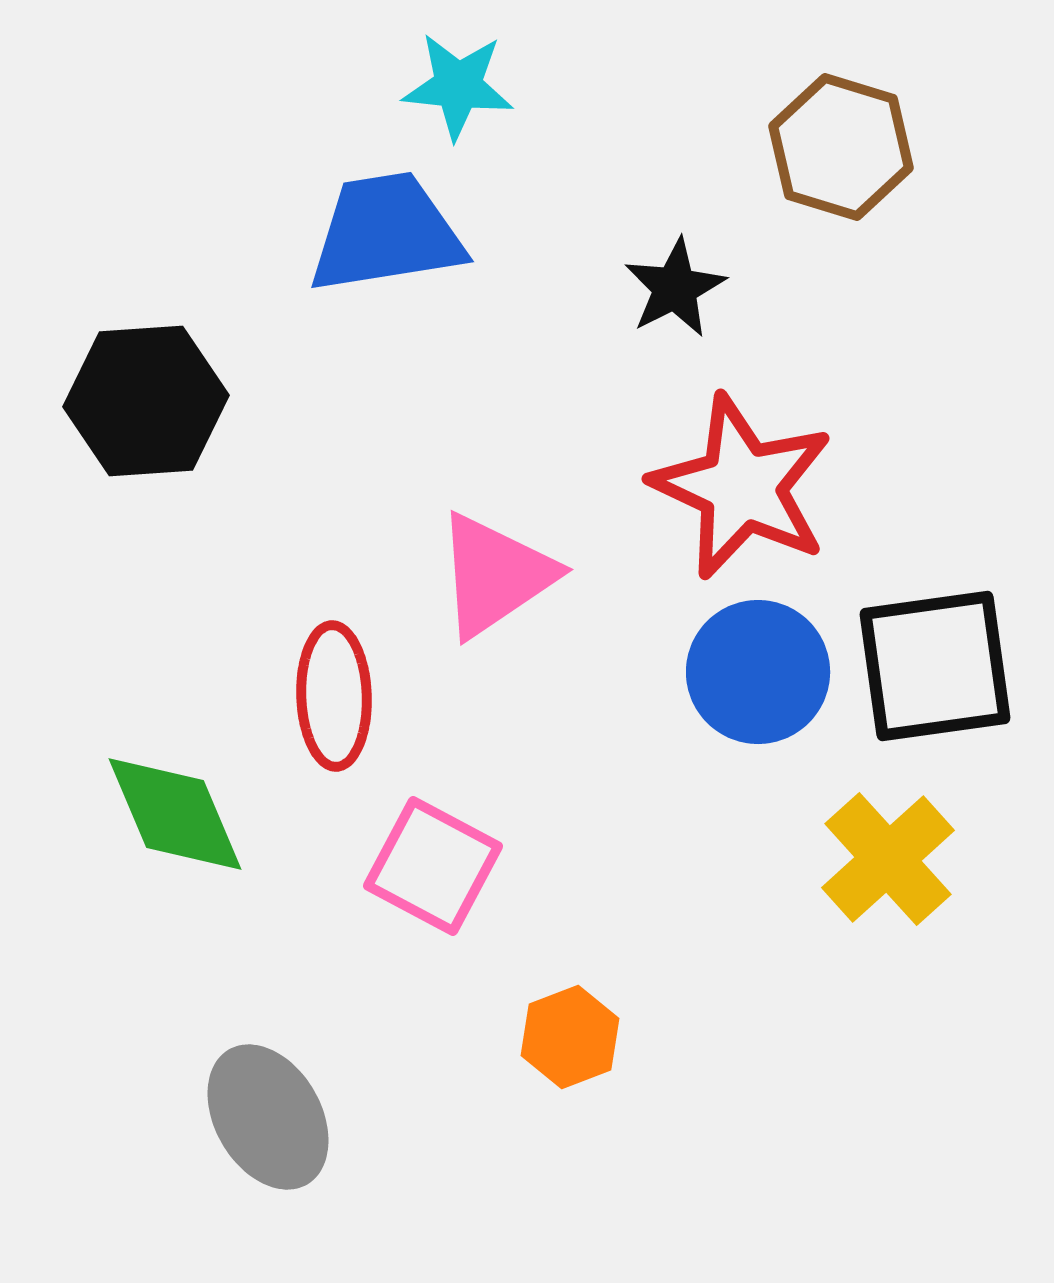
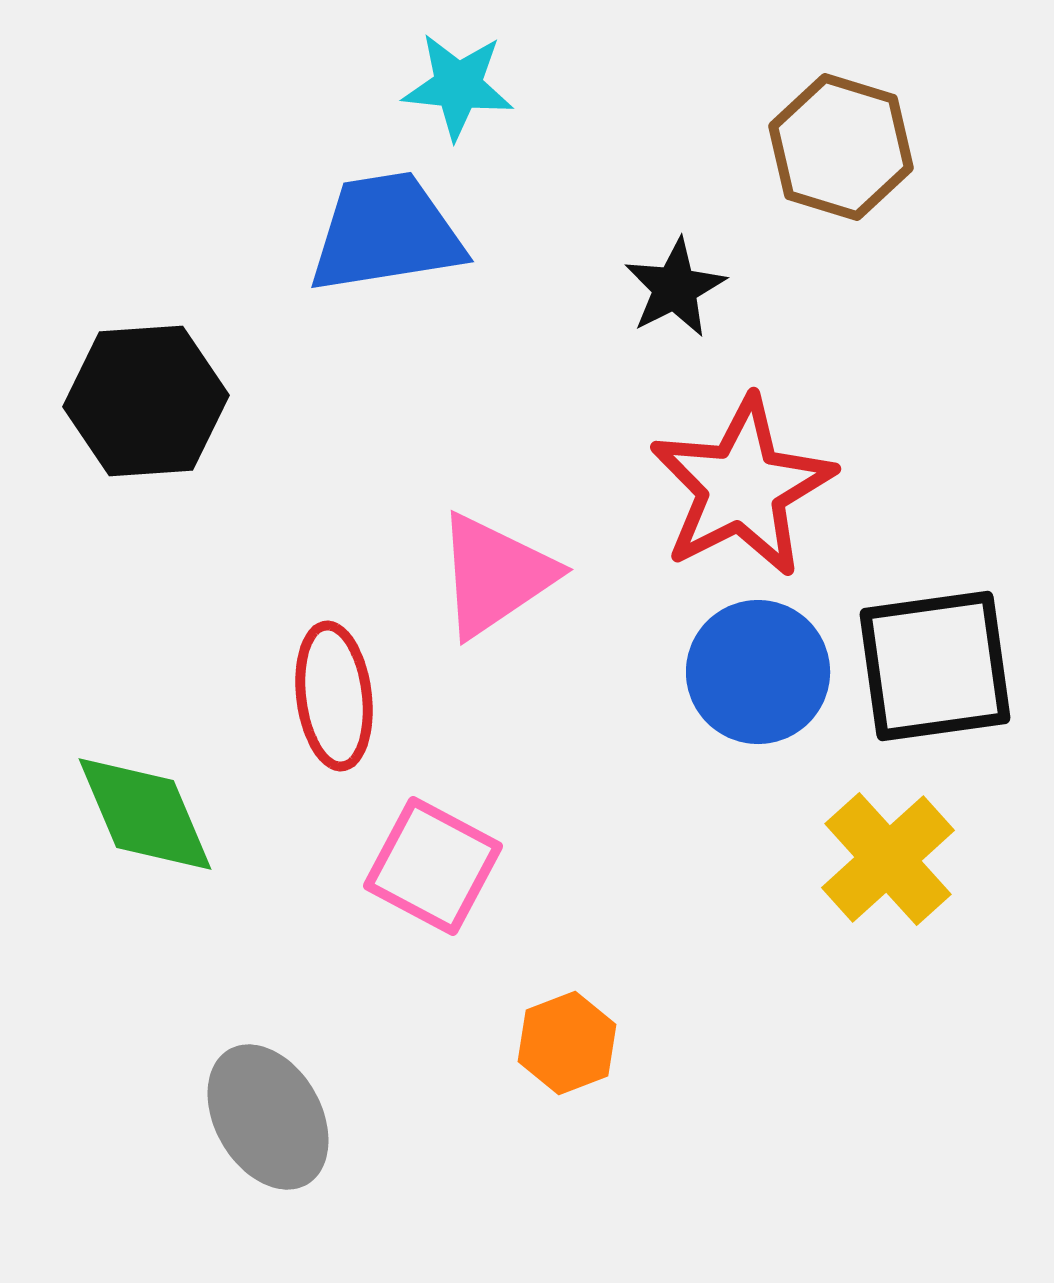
red star: rotated 20 degrees clockwise
red ellipse: rotated 5 degrees counterclockwise
green diamond: moved 30 px left
orange hexagon: moved 3 px left, 6 px down
